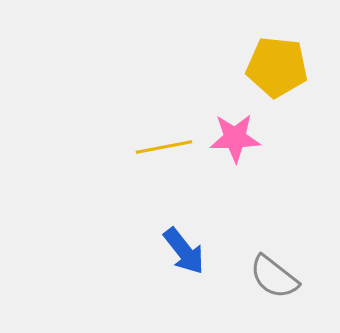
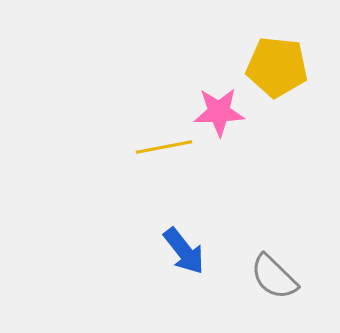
pink star: moved 16 px left, 26 px up
gray semicircle: rotated 6 degrees clockwise
